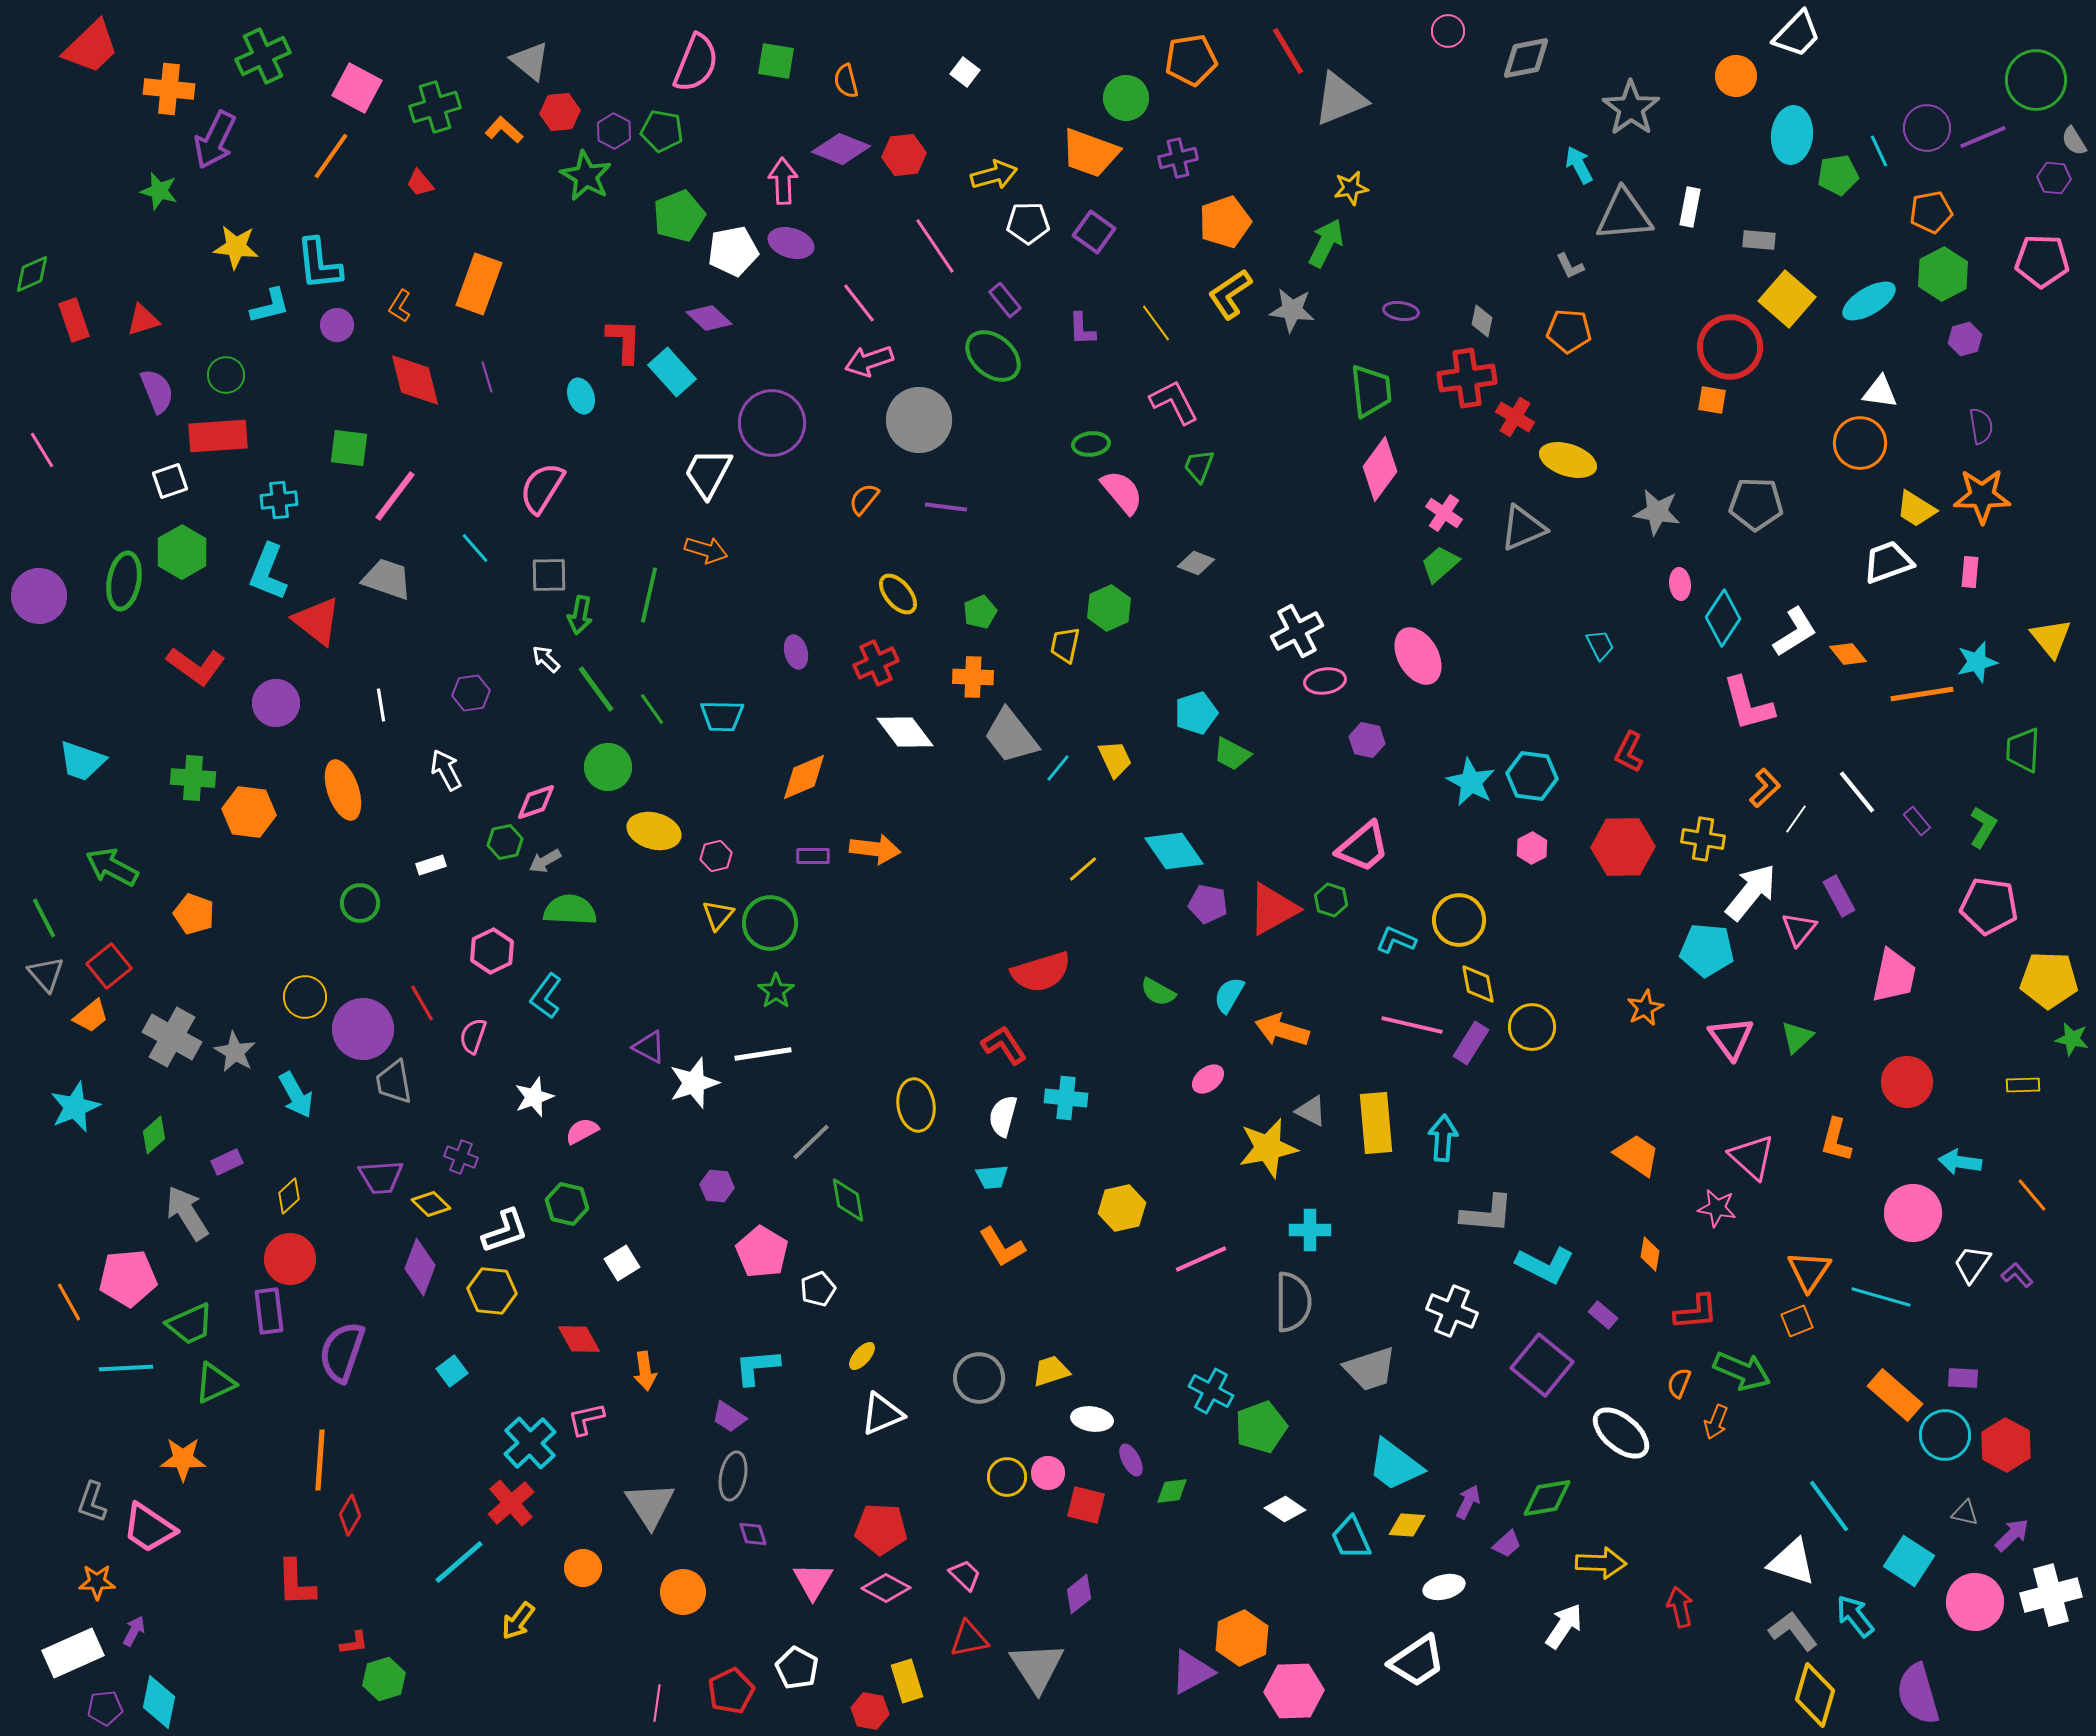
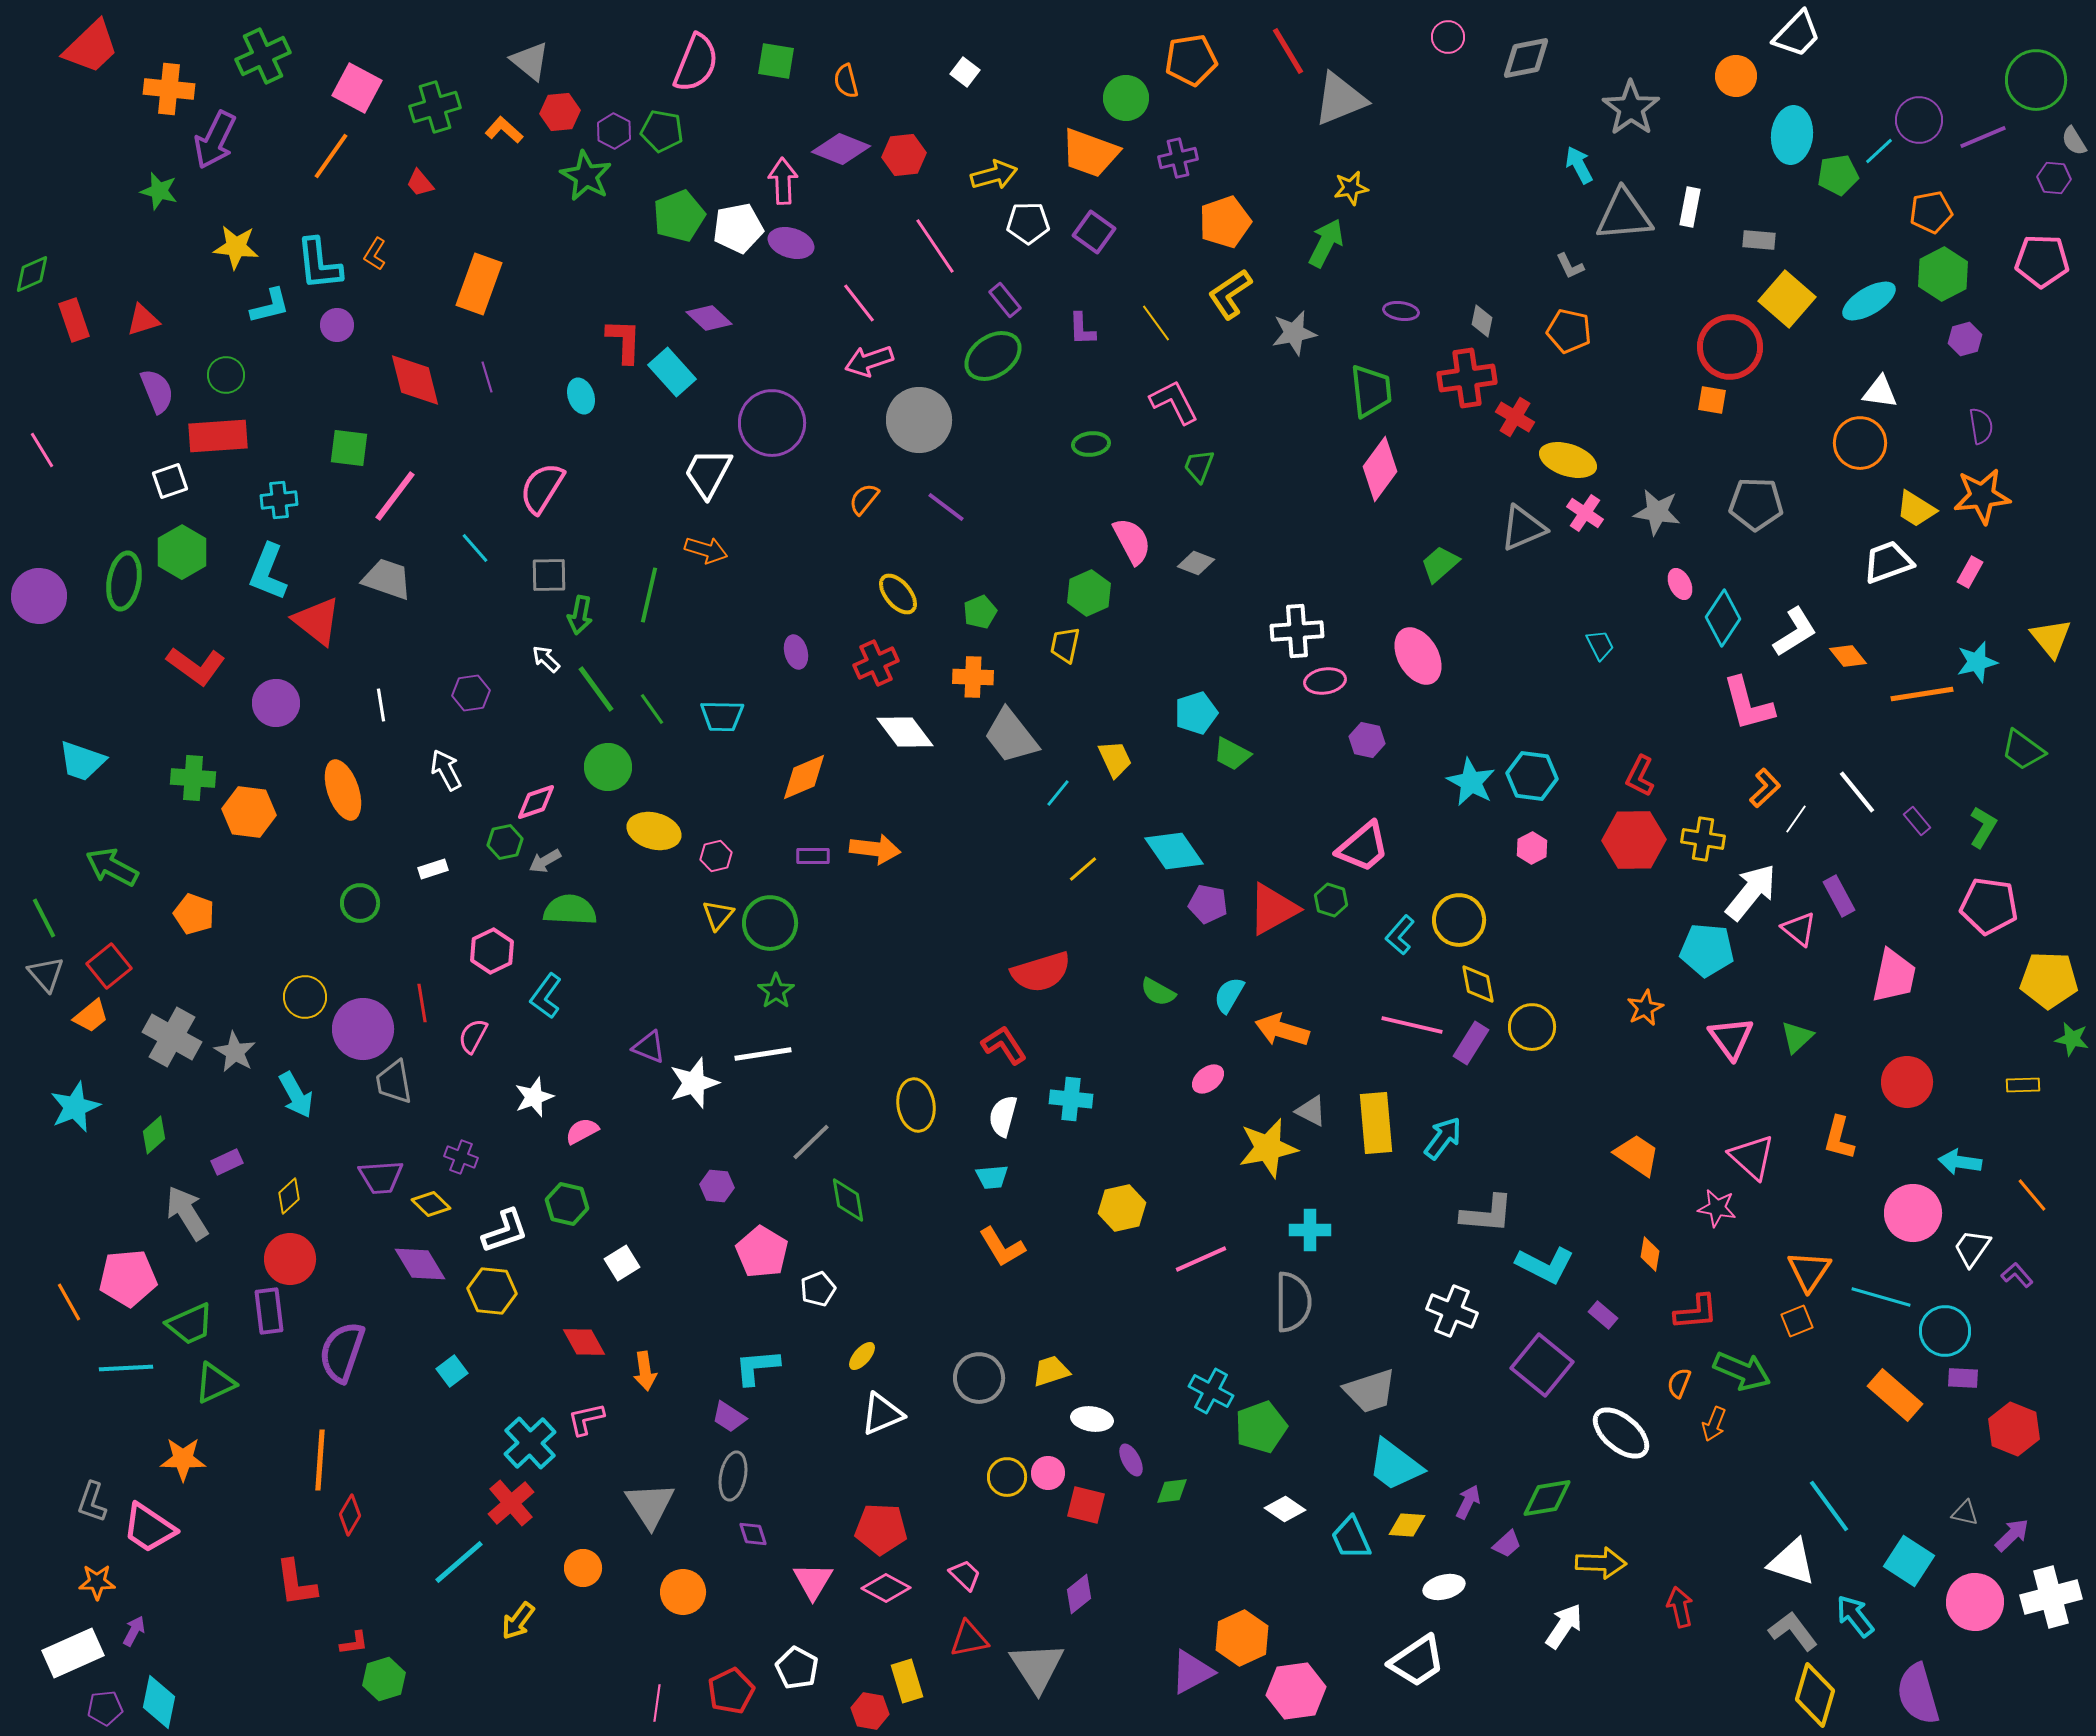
pink circle at (1448, 31): moved 6 px down
purple circle at (1927, 128): moved 8 px left, 8 px up
cyan line at (1879, 151): rotated 72 degrees clockwise
white pentagon at (733, 251): moved 5 px right, 23 px up
orange L-shape at (400, 306): moved 25 px left, 52 px up
gray star at (1292, 310): moved 2 px right, 23 px down; rotated 18 degrees counterclockwise
orange pentagon at (1569, 331): rotated 9 degrees clockwise
green ellipse at (993, 356): rotated 74 degrees counterclockwise
pink semicircle at (1122, 492): moved 10 px right, 49 px down; rotated 12 degrees clockwise
orange star at (1982, 496): rotated 6 degrees counterclockwise
purple line at (946, 507): rotated 30 degrees clockwise
pink cross at (1444, 513): moved 141 px right
pink rectangle at (1970, 572): rotated 24 degrees clockwise
pink ellipse at (1680, 584): rotated 20 degrees counterclockwise
green hexagon at (1109, 608): moved 20 px left, 15 px up
white cross at (1297, 631): rotated 24 degrees clockwise
orange diamond at (1848, 654): moved 2 px down
green trapezoid at (2023, 750): rotated 57 degrees counterclockwise
red L-shape at (1629, 752): moved 11 px right, 24 px down
cyan line at (1058, 768): moved 25 px down
red hexagon at (1623, 847): moved 11 px right, 7 px up
white rectangle at (431, 865): moved 2 px right, 4 px down
pink triangle at (1799, 929): rotated 30 degrees counterclockwise
cyan L-shape at (1396, 940): moved 4 px right, 5 px up; rotated 72 degrees counterclockwise
red line at (422, 1003): rotated 21 degrees clockwise
pink semicircle at (473, 1036): rotated 9 degrees clockwise
purple triangle at (649, 1047): rotated 6 degrees counterclockwise
cyan cross at (1066, 1098): moved 5 px right, 1 px down
cyan arrow at (1443, 1138): rotated 33 degrees clockwise
orange L-shape at (1836, 1140): moved 3 px right, 2 px up
white trapezoid at (1972, 1264): moved 16 px up
purple diamond at (420, 1267): moved 3 px up; rotated 52 degrees counterclockwise
red diamond at (579, 1339): moved 5 px right, 3 px down
gray trapezoid at (1370, 1369): moved 22 px down
orange arrow at (1716, 1422): moved 2 px left, 2 px down
cyan circle at (1945, 1435): moved 104 px up
red hexagon at (2006, 1445): moved 8 px right, 16 px up; rotated 6 degrees counterclockwise
red L-shape at (296, 1583): rotated 6 degrees counterclockwise
white cross at (2051, 1595): moved 2 px down
pink hexagon at (1294, 1691): moved 2 px right; rotated 6 degrees counterclockwise
